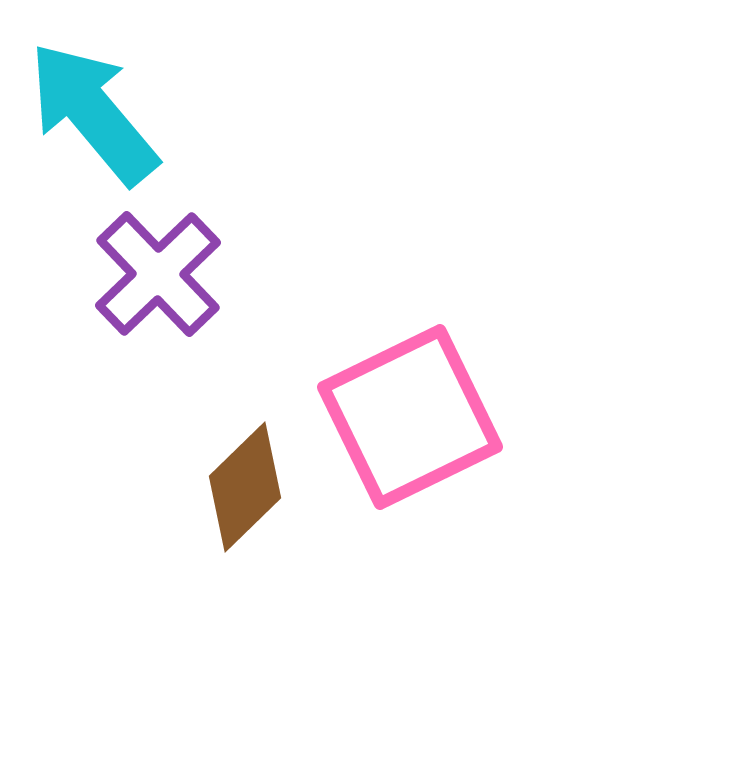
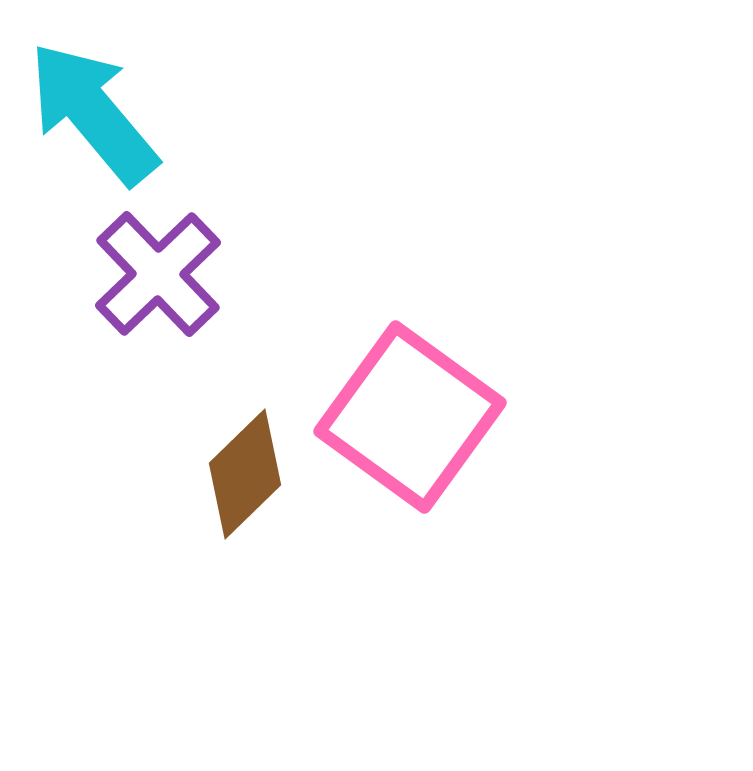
pink square: rotated 28 degrees counterclockwise
brown diamond: moved 13 px up
